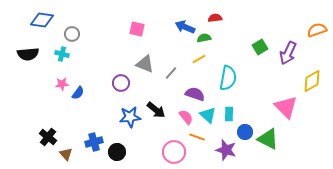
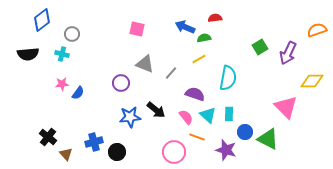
blue diamond: rotated 45 degrees counterclockwise
yellow diamond: rotated 30 degrees clockwise
